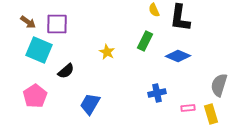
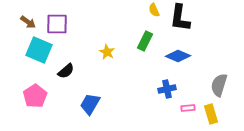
blue cross: moved 10 px right, 4 px up
